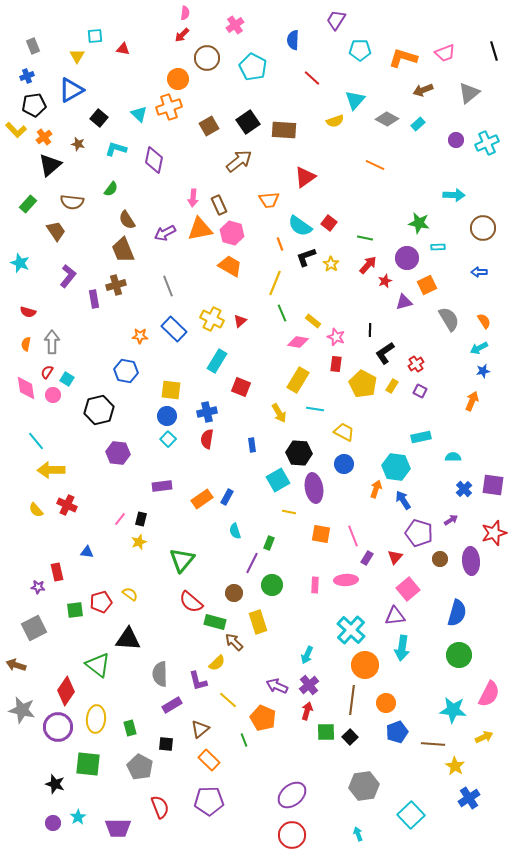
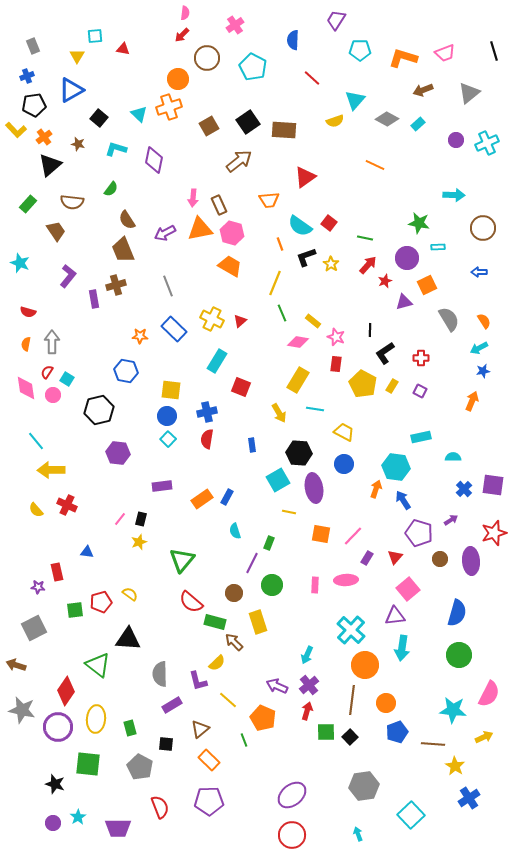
red cross at (416, 364): moved 5 px right, 6 px up; rotated 35 degrees clockwise
pink line at (353, 536): rotated 65 degrees clockwise
